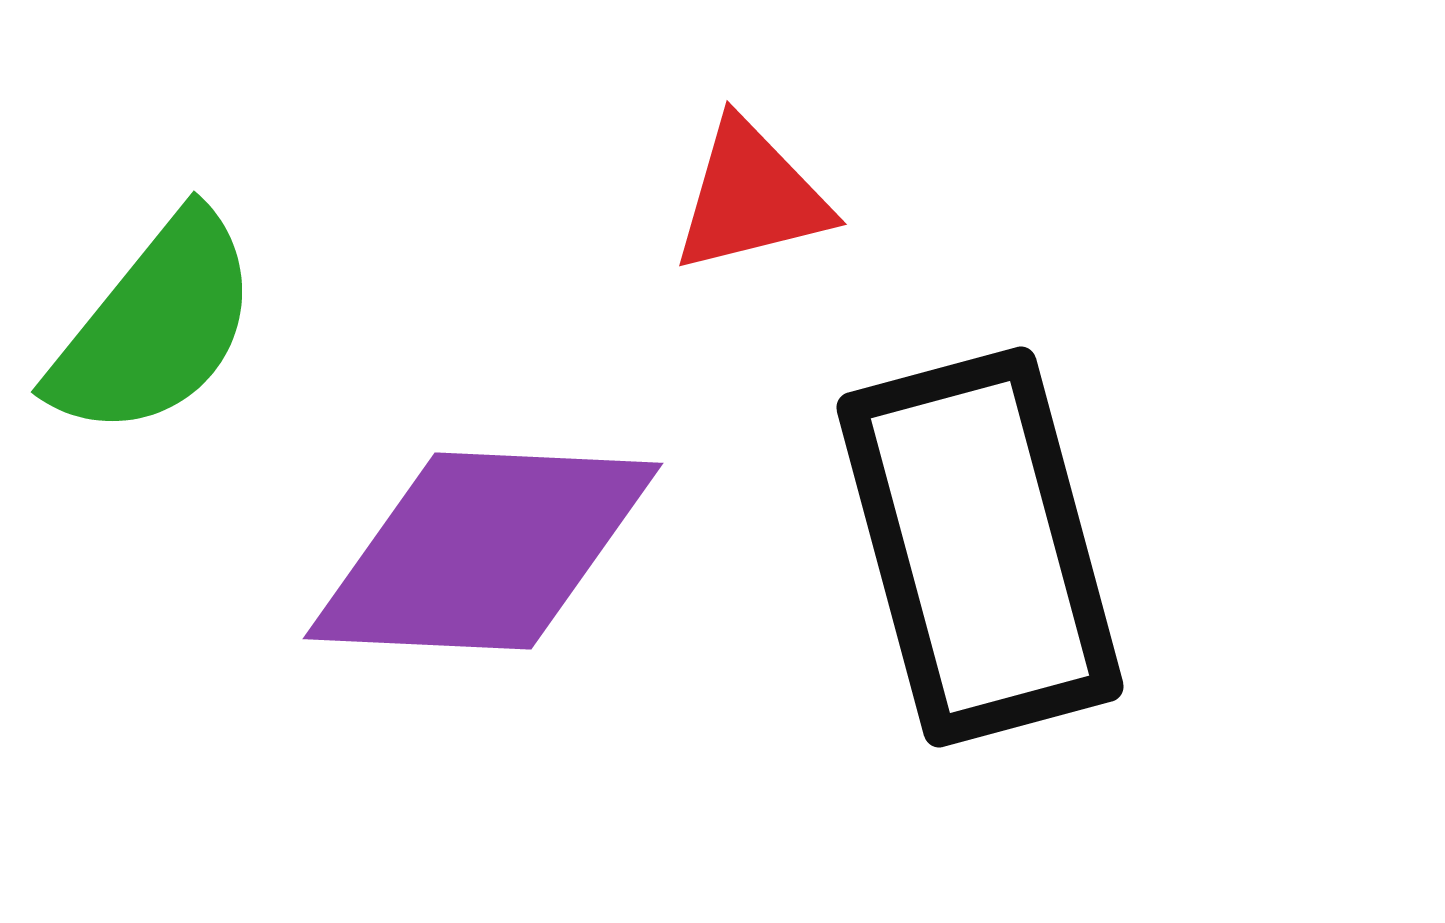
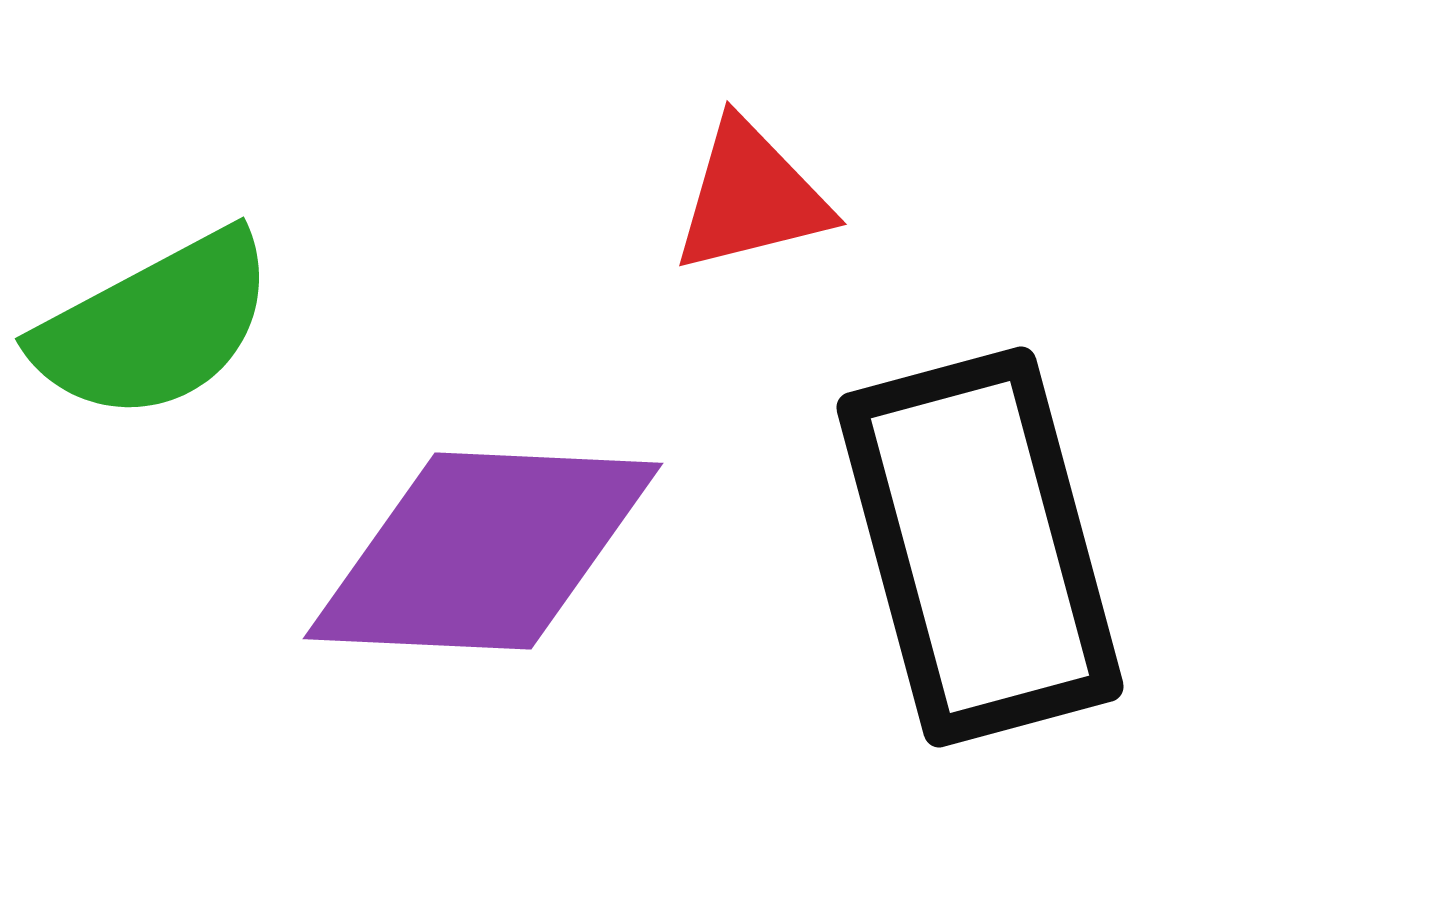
green semicircle: rotated 23 degrees clockwise
